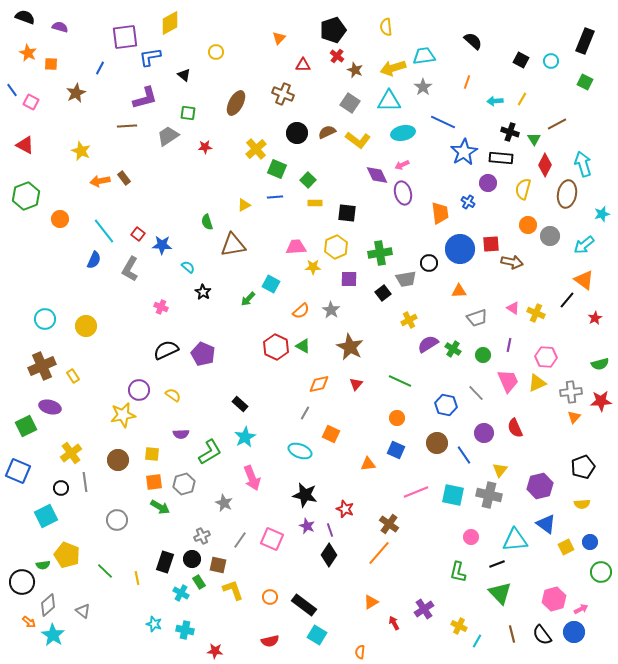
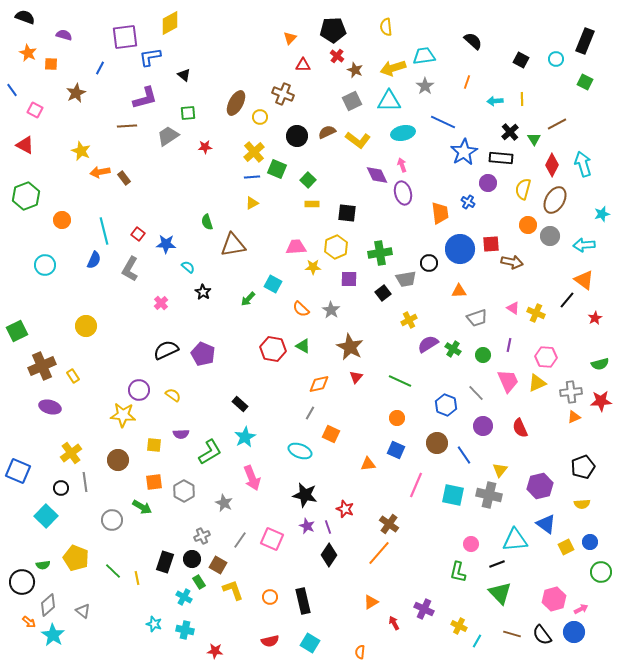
purple semicircle at (60, 27): moved 4 px right, 8 px down
black pentagon at (333, 30): rotated 15 degrees clockwise
orange triangle at (279, 38): moved 11 px right
yellow circle at (216, 52): moved 44 px right, 65 px down
cyan circle at (551, 61): moved 5 px right, 2 px up
gray star at (423, 87): moved 2 px right, 1 px up
yellow line at (522, 99): rotated 32 degrees counterclockwise
pink square at (31, 102): moved 4 px right, 8 px down
gray square at (350, 103): moved 2 px right, 2 px up; rotated 30 degrees clockwise
green square at (188, 113): rotated 14 degrees counterclockwise
black cross at (510, 132): rotated 30 degrees clockwise
black circle at (297, 133): moved 3 px down
yellow cross at (256, 149): moved 2 px left, 3 px down
pink arrow at (402, 165): rotated 96 degrees clockwise
red diamond at (545, 165): moved 7 px right
orange arrow at (100, 181): moved 9 px up
brown ellipse at (567, 194): moved 12 px left, 6 px down; rotated 20 degrees clockwise
blue line at (275, 197): moved 23 px left, 20 px up
yellow rectangle at (315, 203): moved 3 px left, 1 px down
yellow triangle at (244, 205): moved 8 px right, 2 px up
orange circle at (60, 219): moved 2 px right, 1 px down
cyan line at (104, 231): rotated 24 degrees clockwise
blue star at (162, 245): moved 4 px right, 1 px up
cyan arrow at (584, 245): rotated 35 degrees clockwise
cyan square at (271, 284): moved 2 px right
pink cross at (161, 307): moved 4 px up; rotated 24 degrees clockwise
orange semicircle at (301, 311): moved 2 px up; rotated 84 degrees clockwise
cyan circle at (45, 319): moved 54 px up
red hexagon at (276, 347): moved 3 px left, 2 px down; rotated 15 degrees counterclockwise
red triangle at (356, 384): moved 7 px up
blue hexagon at (446, 405): rotated 10 degrees clockwise
gray line at (305, 413): moved 5 px right
yellow star at (123, 415): rotated 15 degrees clockwise
orange triangle at (574, 417): rotated 24 degrees clockwise
green square at (26, 426): moved 9 px left, 95 px up
red semicircle at (515, 428): moved 5 px right
purple circle at (484, 433): moved 1 px left, 7 px up
yellow square at (152, 454): moved 2 px right, 9 px up
gray hexagon at (184, 484): moved 7 px down; rotated 15 degrees counterclockwise
pink line at (416, 492): moved 7 px up; rotated 45 degrees counterclockwise
green arrow at (160, 507): moved 18 px left
cyan square at (46, 516): rotated 20 degrees counterclockwise
gray circle at (117, 520): moved 5 px left
purple line at (330, 530): moved 2 px left, 3 px up
pink circle at (471, 537): moved 7 px down
yellow pentagon at (67, 555): moved 9 px right, 3 px down
brown square at (218, 565): rotated 18 degrees clockwise
green line at (105, 571): moved 8 px right
cyan cross at (181, 593): moved 3 px right, 4 px down
black rectangle at (304, 605): moved 1 px left, 4 px up; rotated 40 degrees clockwise
purple cross at (424, 609): rotated 30 degrees counterclockwise
brown line at (512, 634): rotated 60 degrees counterclockwise
cyan square at (317, 635): moved 7 px left, 8 px down
